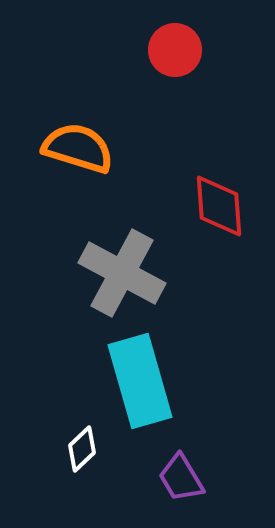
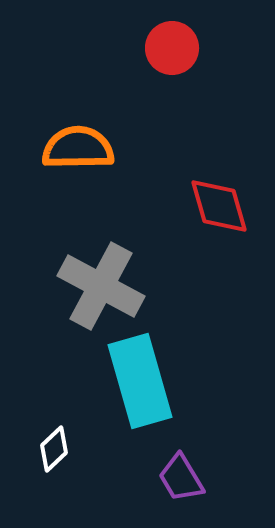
red circle: moved 3 px left, 2 px up
orange semicircle: rotated 18 degrees counterclockwise
red diamond: rotated 12 degrees counterclockwise
gray cross: moved 21 px left, 13 px down
white diamond: moved 28 px left
